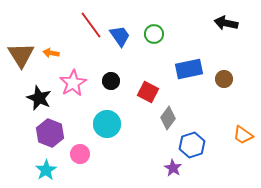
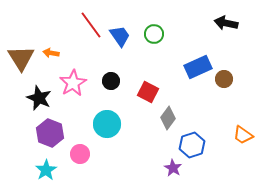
brown triangle: moved 3 px down
blue rectangle: moved 9 px right, 2 px up; rotated 12 degrees counterclockwise
